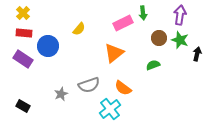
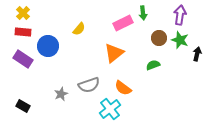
red rectangle: moved 1 px left, 1 px up
